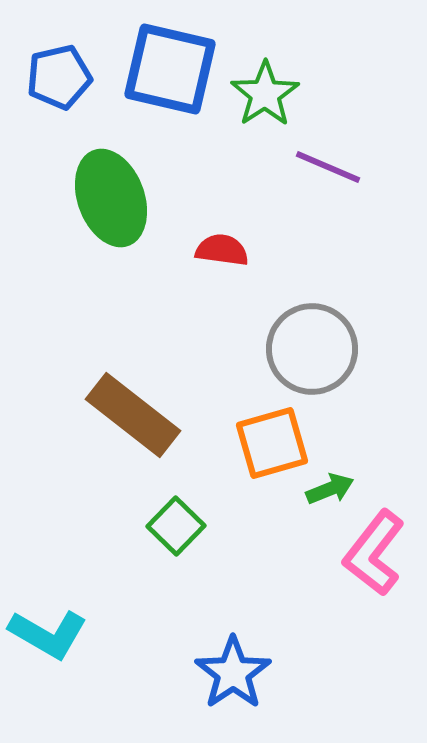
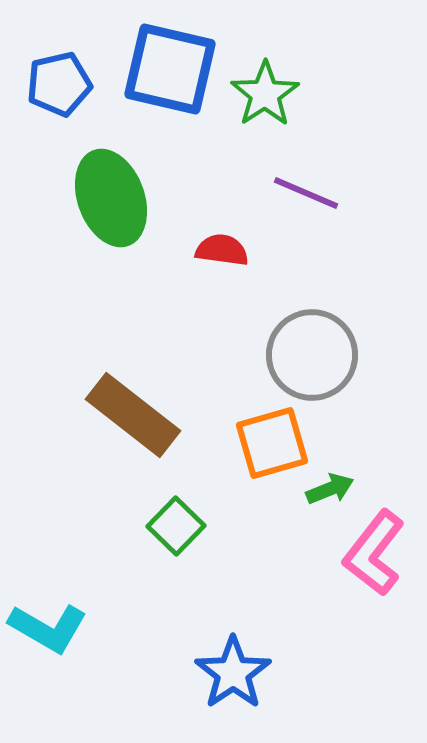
blue pentagon: moved 7 px down
purple line: moved 22 px left, 26 px down
gray circle: moved 6 px down
cyan L-shape: moved 6 px up
